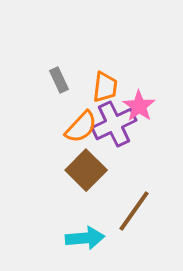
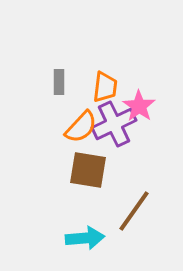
gray rectangle: moved 2 px down; rotated 25 degrees clockwise
brown square: moved 2 px right; rotated 36 degrees counterclockwise
